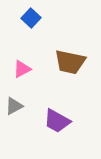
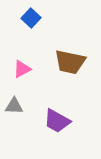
gray triangle: rotated 30 degrees clockwise
